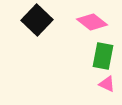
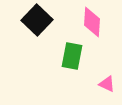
pink diamond: rotated 56 degrees clockwise
green rectangle: moved 31 px left
